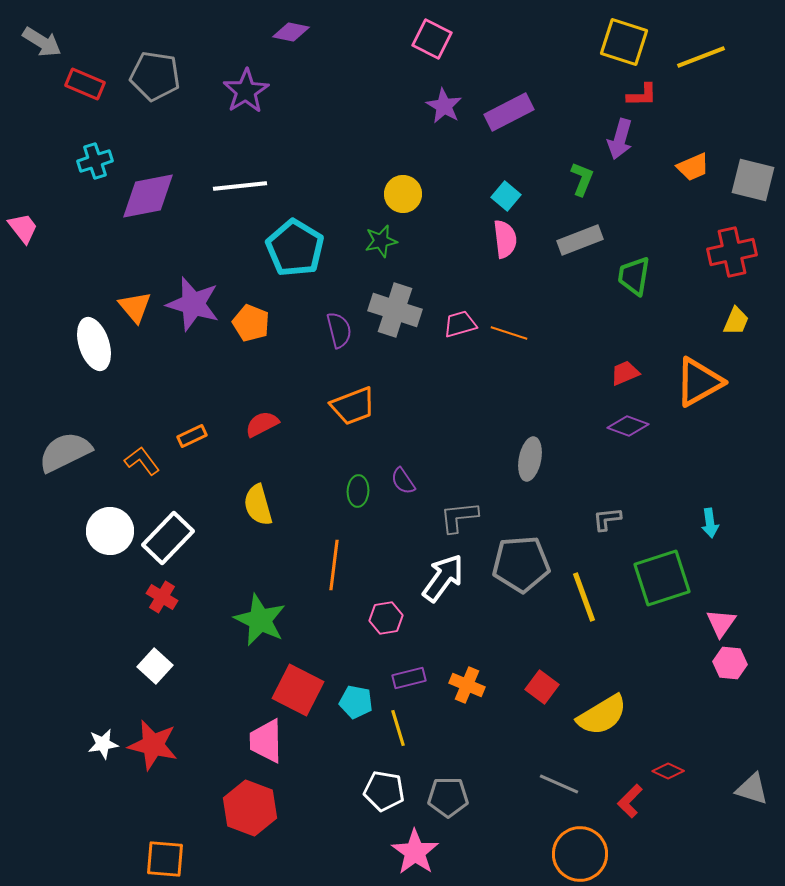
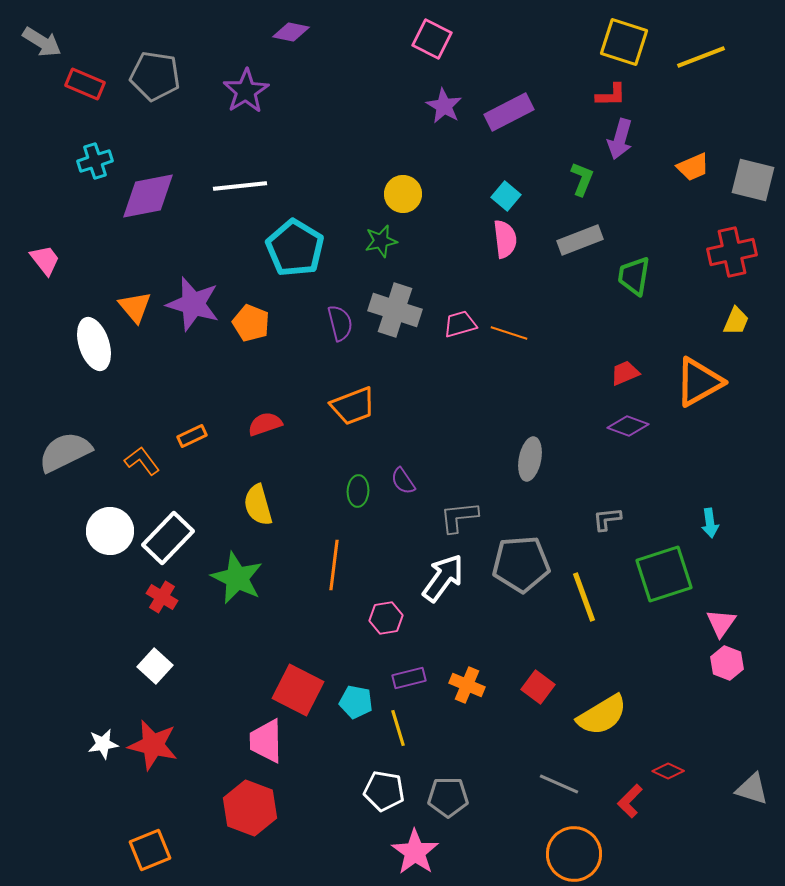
red L-shape at (642, 95): moved 31 px left
pink trapezoid at (23, 228): moved 22 px right, 32 px down
purple semicircle at (339, 330): moved 1 px right, 7 px up
red semicircle at (262, 424): moved 3 px right; rotated 8 degrees clockwise
green square at (662, 578): moved 2 px right, 4 px up
green star at (260, 620): moved 23 px left, 42 px up
pink hexagon at (730, 663): moved 3 px left; rotated 16 degrees clockwise
red square at (542, 687): moved 4 px left
orange circle at (580, 854): moved 6 px left
orange square at (165, 859): moved 15 px left, 9 px up; rotated 27 degrees counterclockwise
